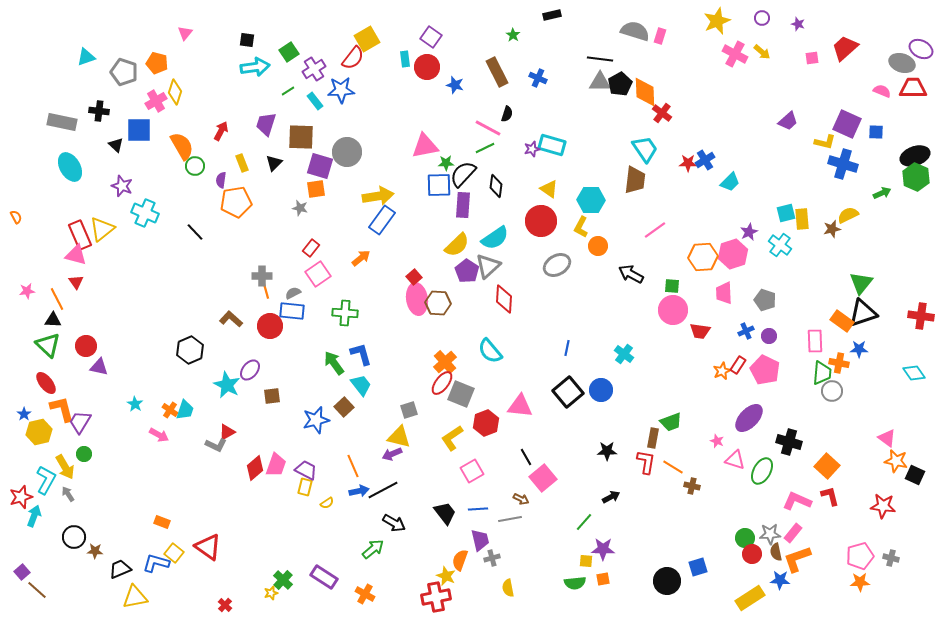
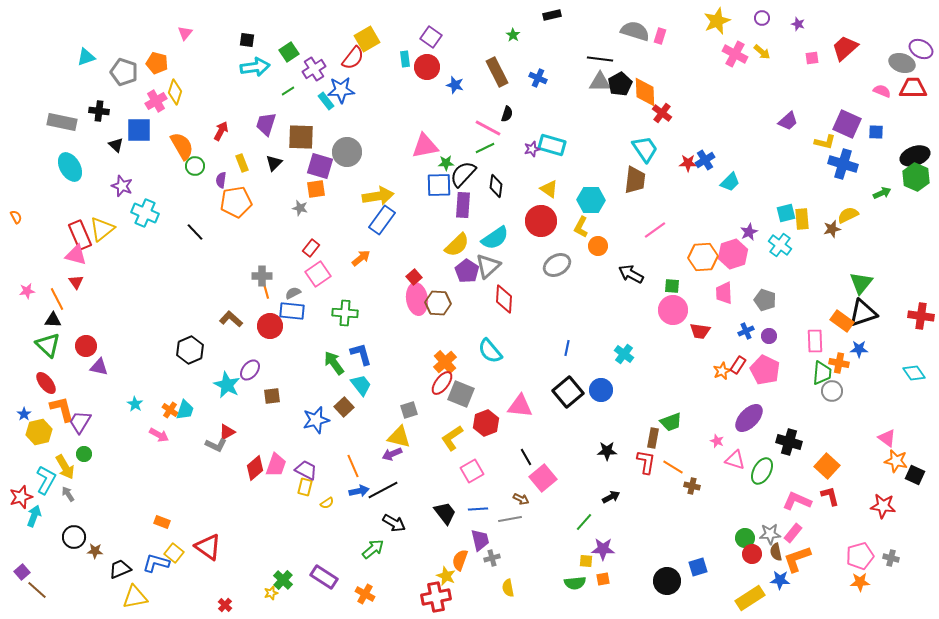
cyan rectangle at (315, 101): moved 11 px right
